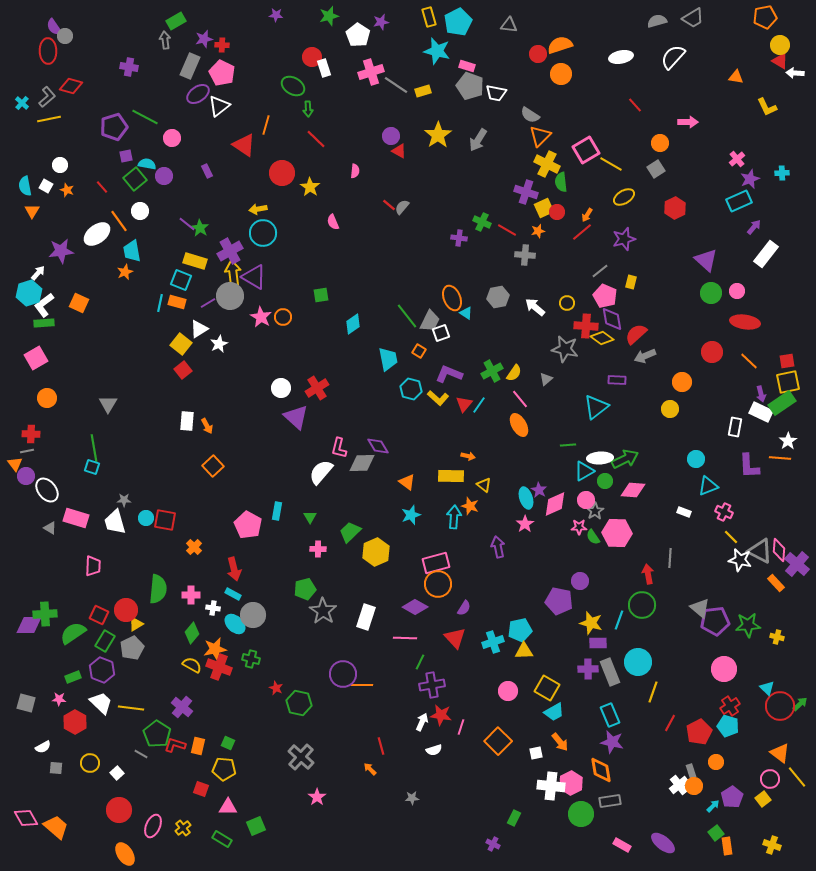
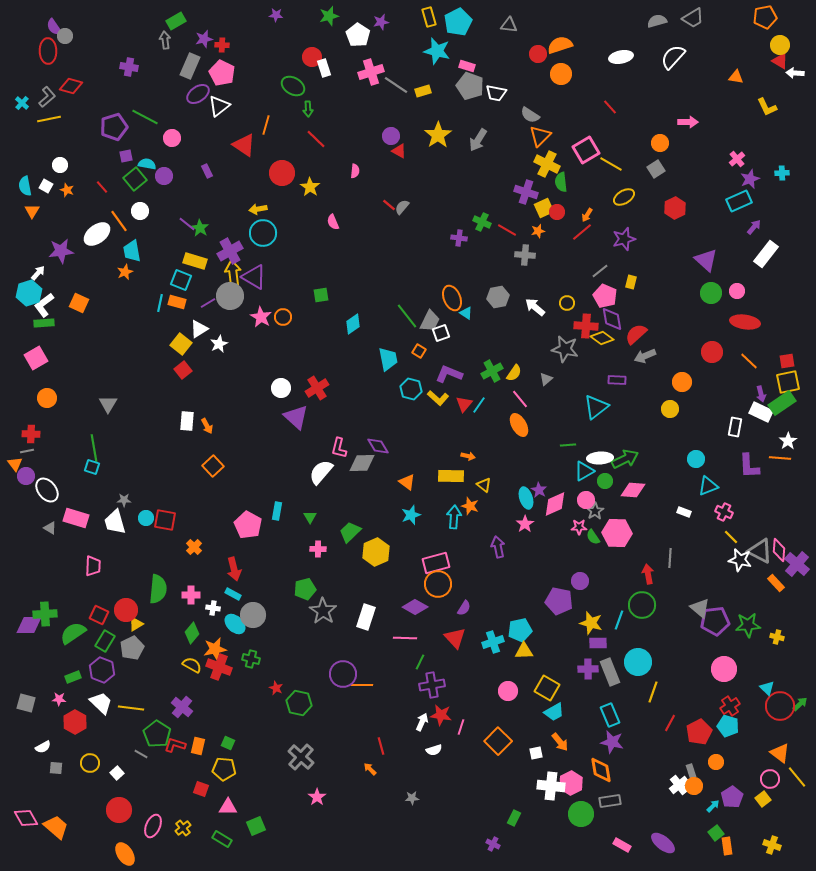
red line at (635, 105): moved 25 px left, 2 px down
